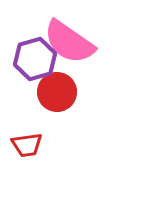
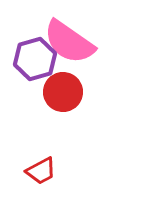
red circle: moved 6 px right
red trapezoid: moved 14 px right, 26 px down; rotated 20 degrees counterclockwise
